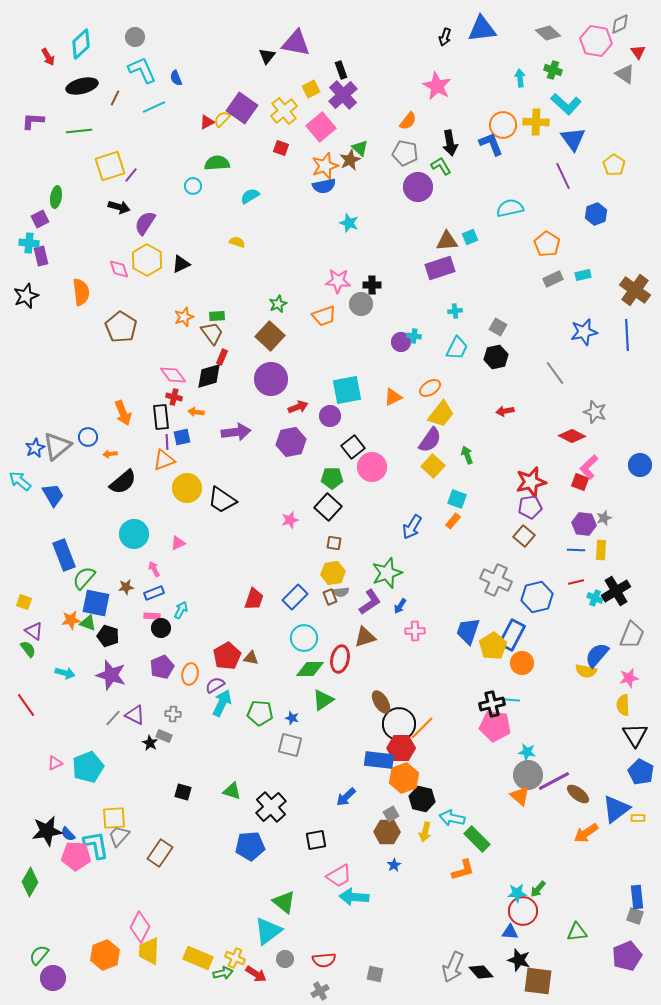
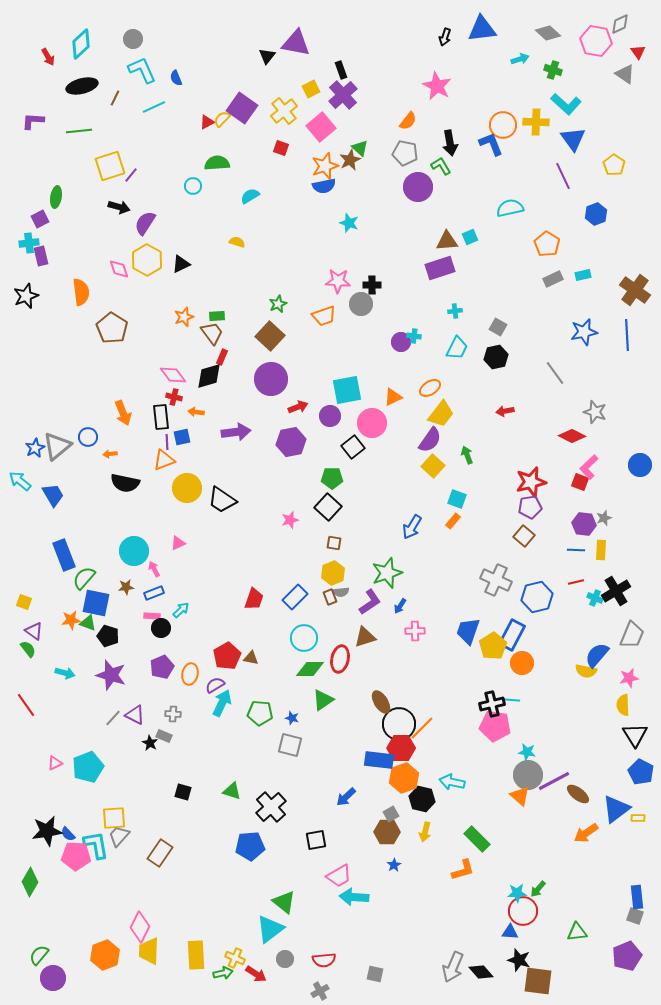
gray circle at (135, 37): moved 2 px left, 2 px down
cyan arrow at (520, 78): moved 19 px up; rotated 78 degrees clockwise
cyan cross at (29, 243): rotated 12 degrees counterclockwise
brown pentagon at (121, 327): moved 9 px left, 1 px down
pink circle at (372, 467): moved 44 px up
black semicircle at (123, 482): moved 2 px right, 1 px down; rotated 52 degrees clockwise
cyan circle at (134, 534): moved 17 px down
yellow hexagon at (333, 573): rotated 15 degrees counterclockwise
cyan arrow at (181, 610): rotated 18 degrees clockwise
cyan arrow at (452, 818): moved 36 px up
cyan triangle at (268, 931): moved 2 px right, 2 px up
yellow rectangle at (198, 958): moved 2 px left, 3 px up; rotated 64 degrees clockwise
